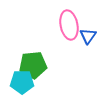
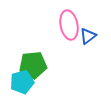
blue triangle: rotated 18 degrees clockwise
cyan pentagon: rotated 15 degrees counterclockwise
